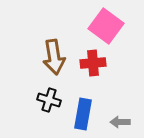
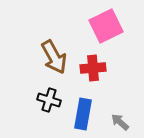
pink square: rotated 28 degrees clockwise
brown arrow: rotated 20 degrees counterclockwise
red cross: moved 5 px down
gray arrow: rotated 42 degrees clockwise
